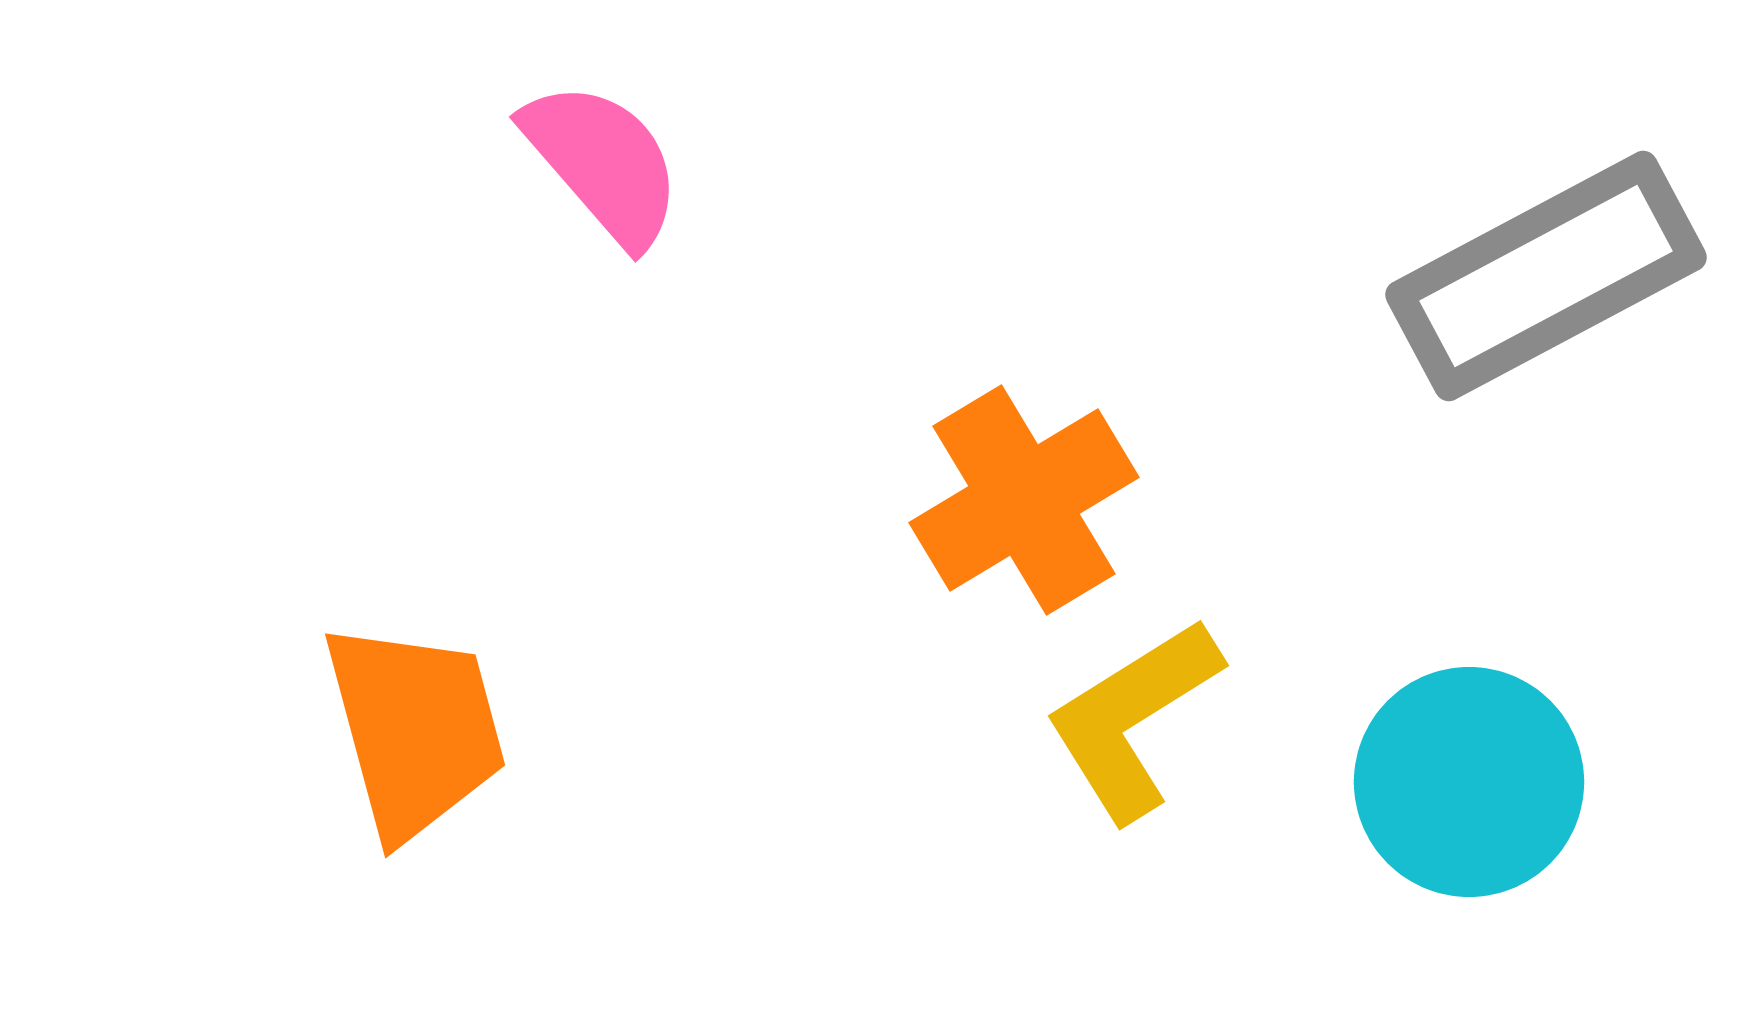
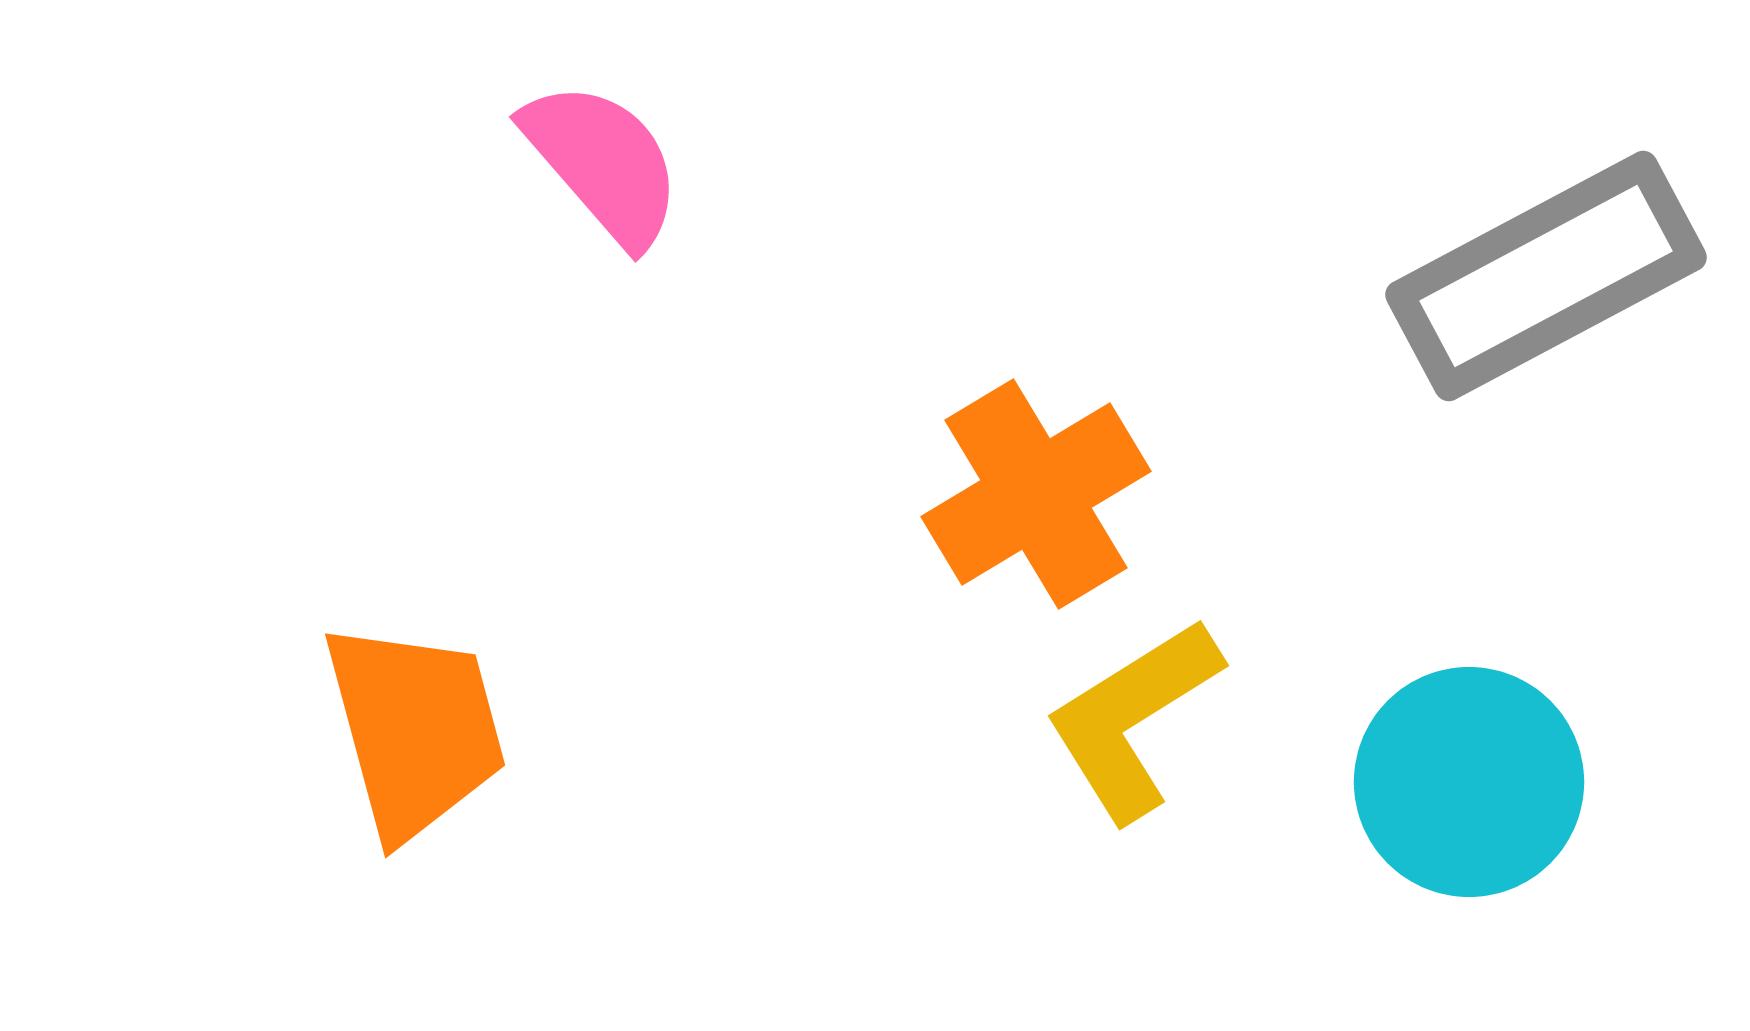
orange cross: moved 12 px right, 6 px up
